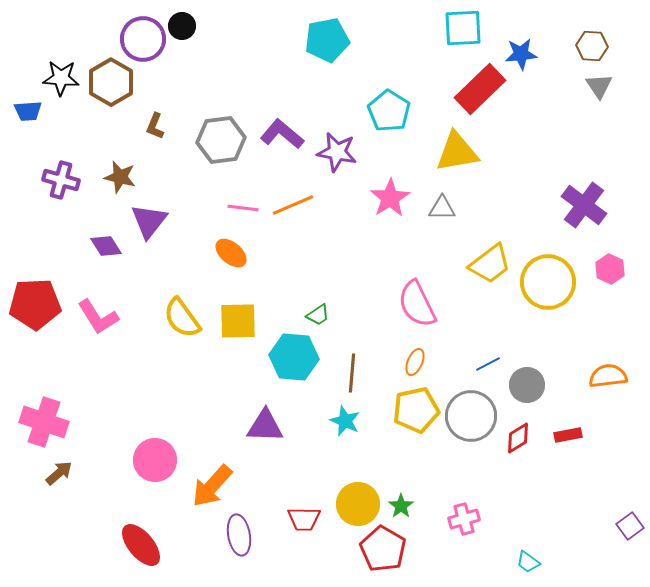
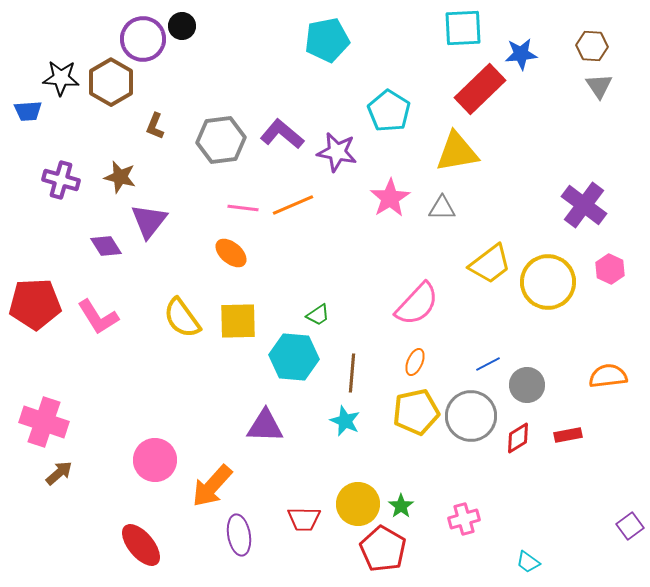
pink semicircle at (417, 304): rotated 111 degrees counterclockwise
yellow pentagon at (416, 410): moved 2 px down
